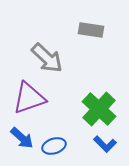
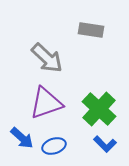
purple triangle: moved 17 px right, 5 px down
